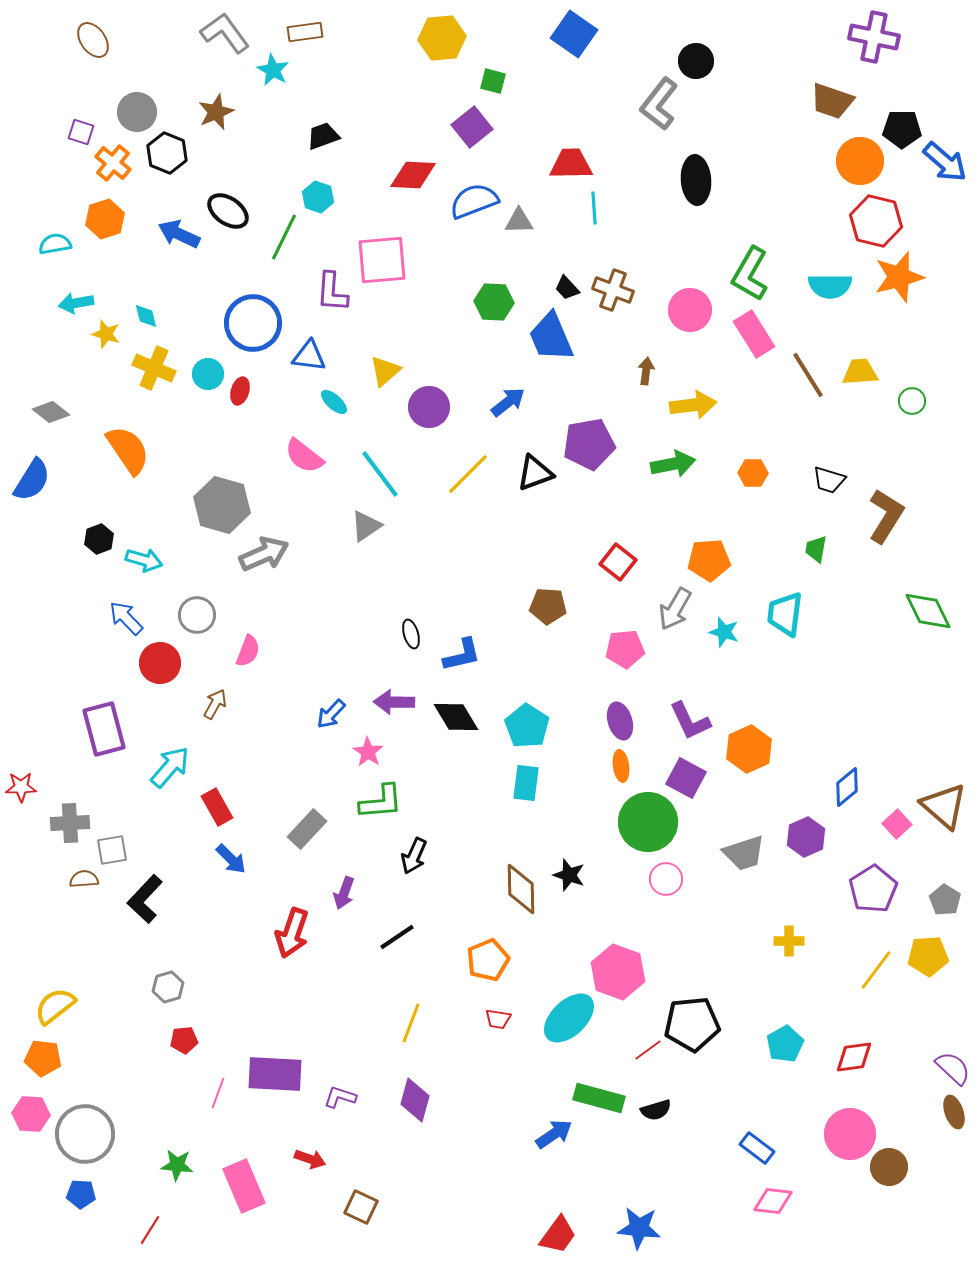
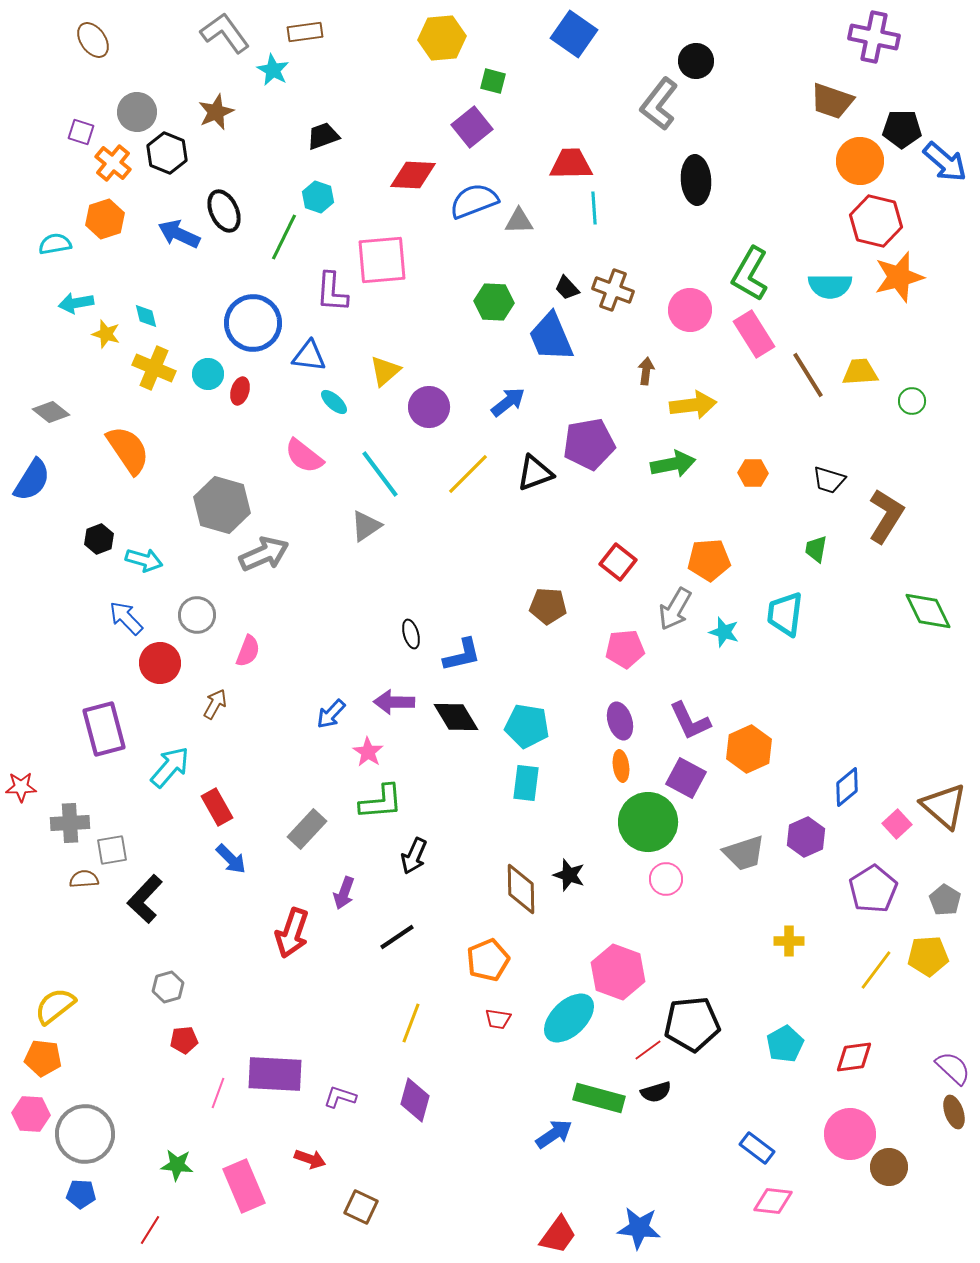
black ellipse at (228, 211): moved 4 px left; rotated 30 degrees clockwise
cyan pentagon at (527, 726): rotated 24 degrees counterclockwise
black semicircle at (656, 1110): moved 18 px up
